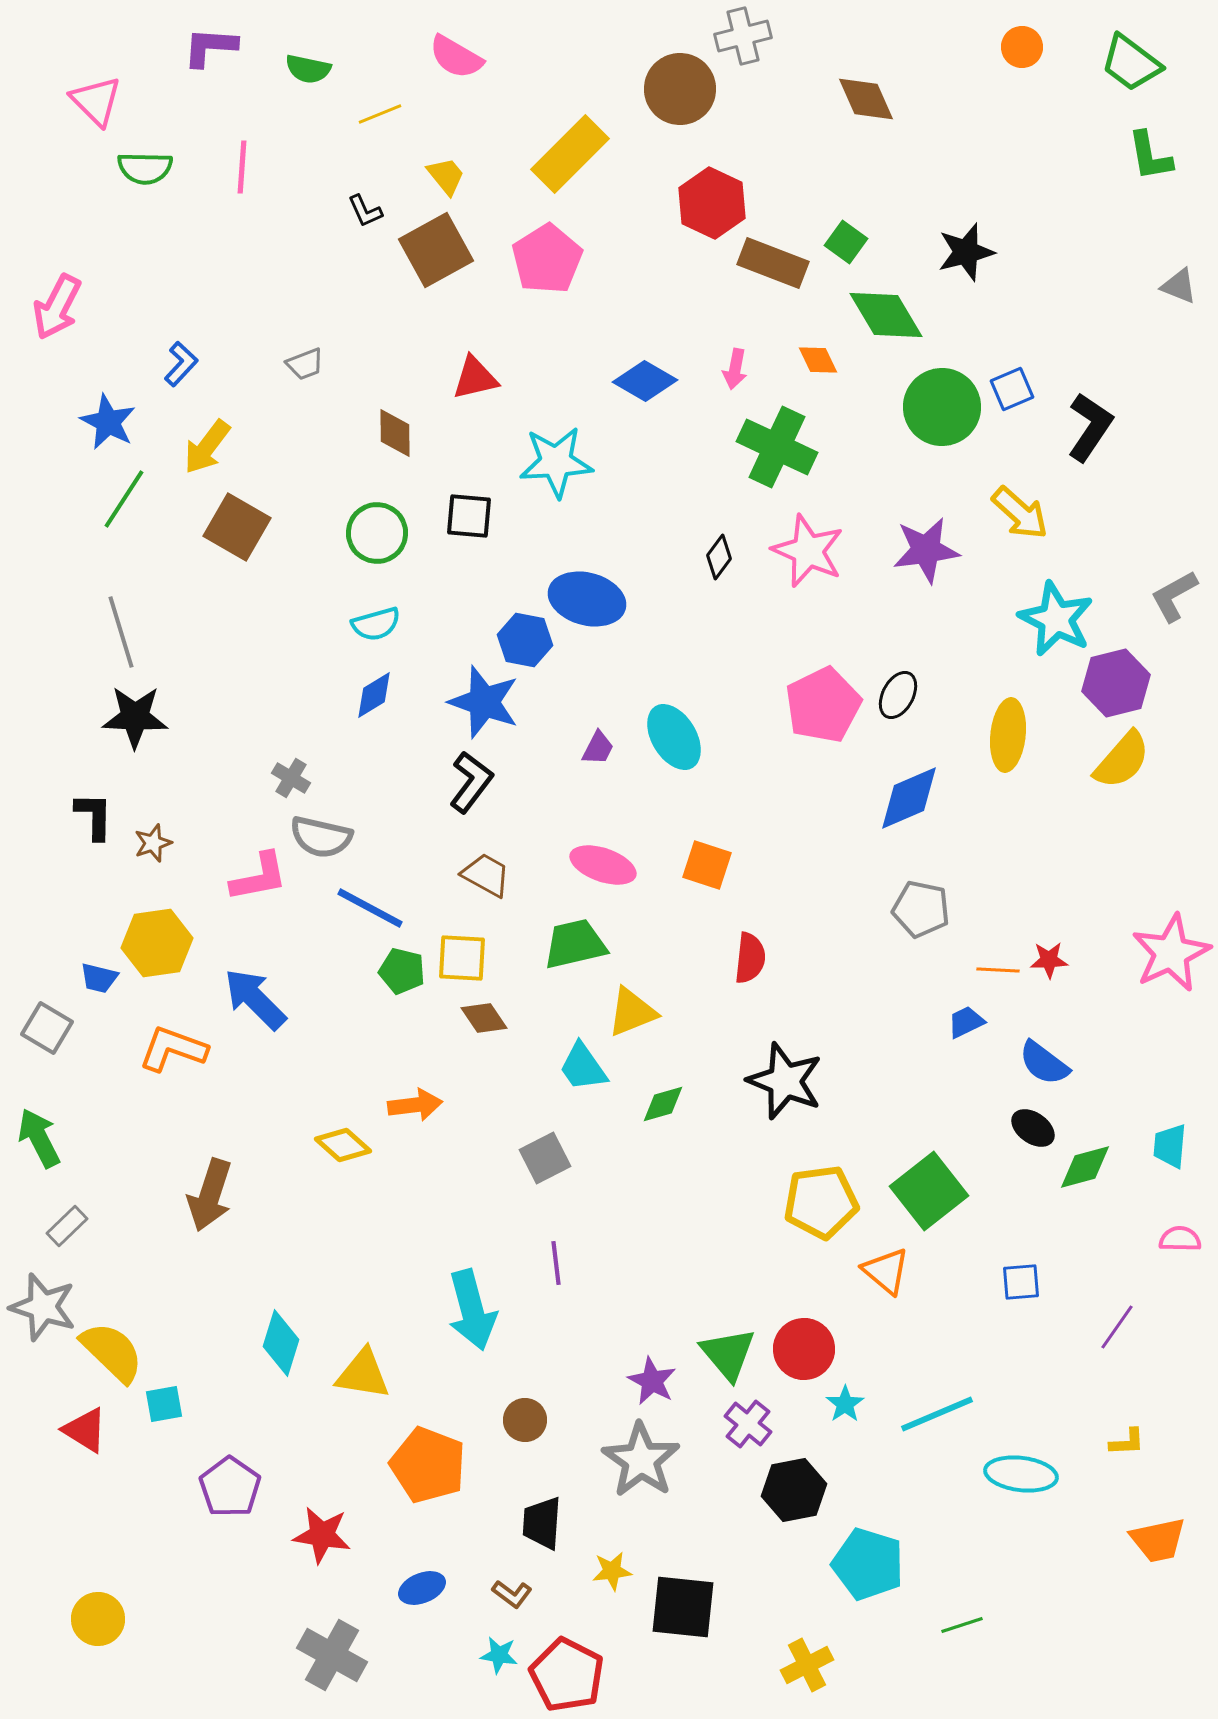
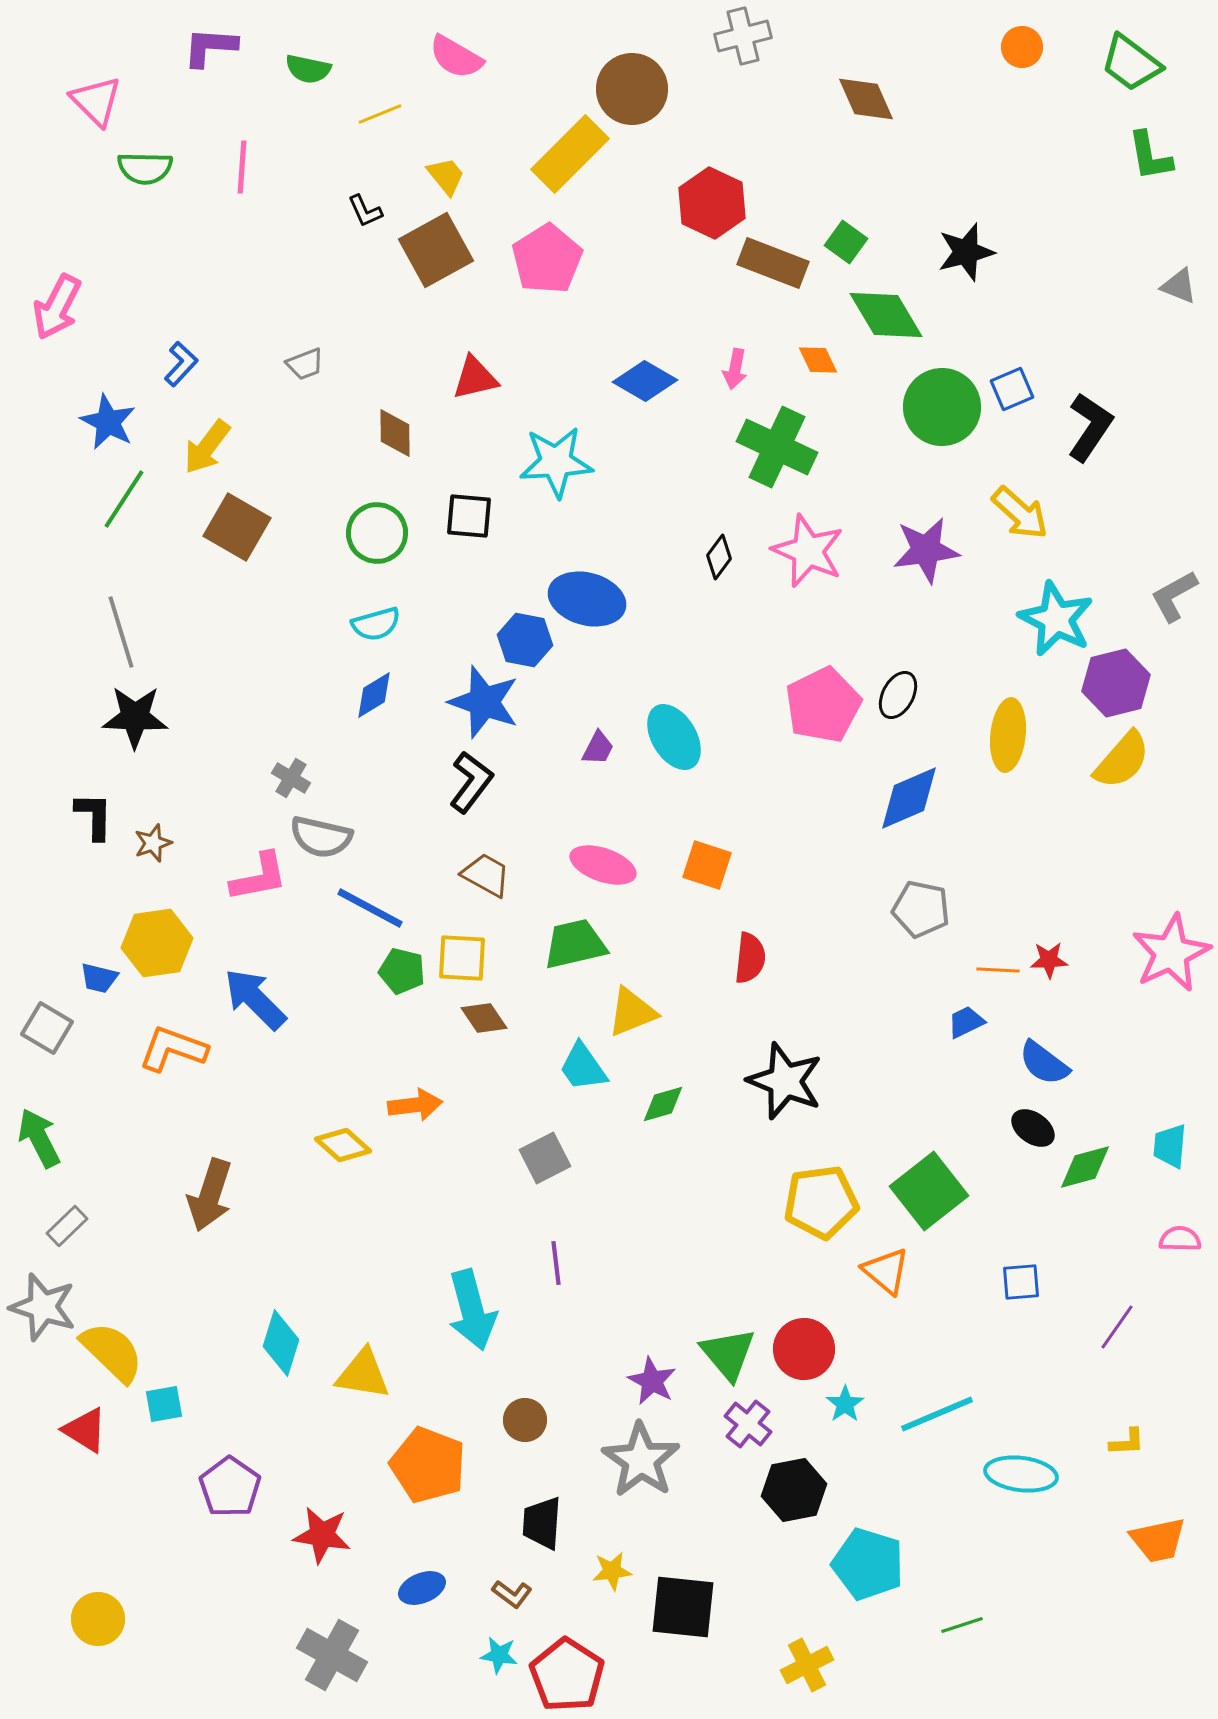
brown circle at (680, 89): moved 48 px left
red pentagon at (567, 1675): rotated 6 degrees clockwise
